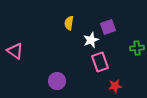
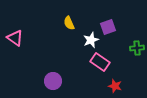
yellow semicircle: rotated 32 degrees counterclockwise
pink triangle: moved 13 px up
pink rectangle: rotated 36 degrees counterclockwise
purple circle: moved 4 px left
red star: rotated 24 degrees clockwise
